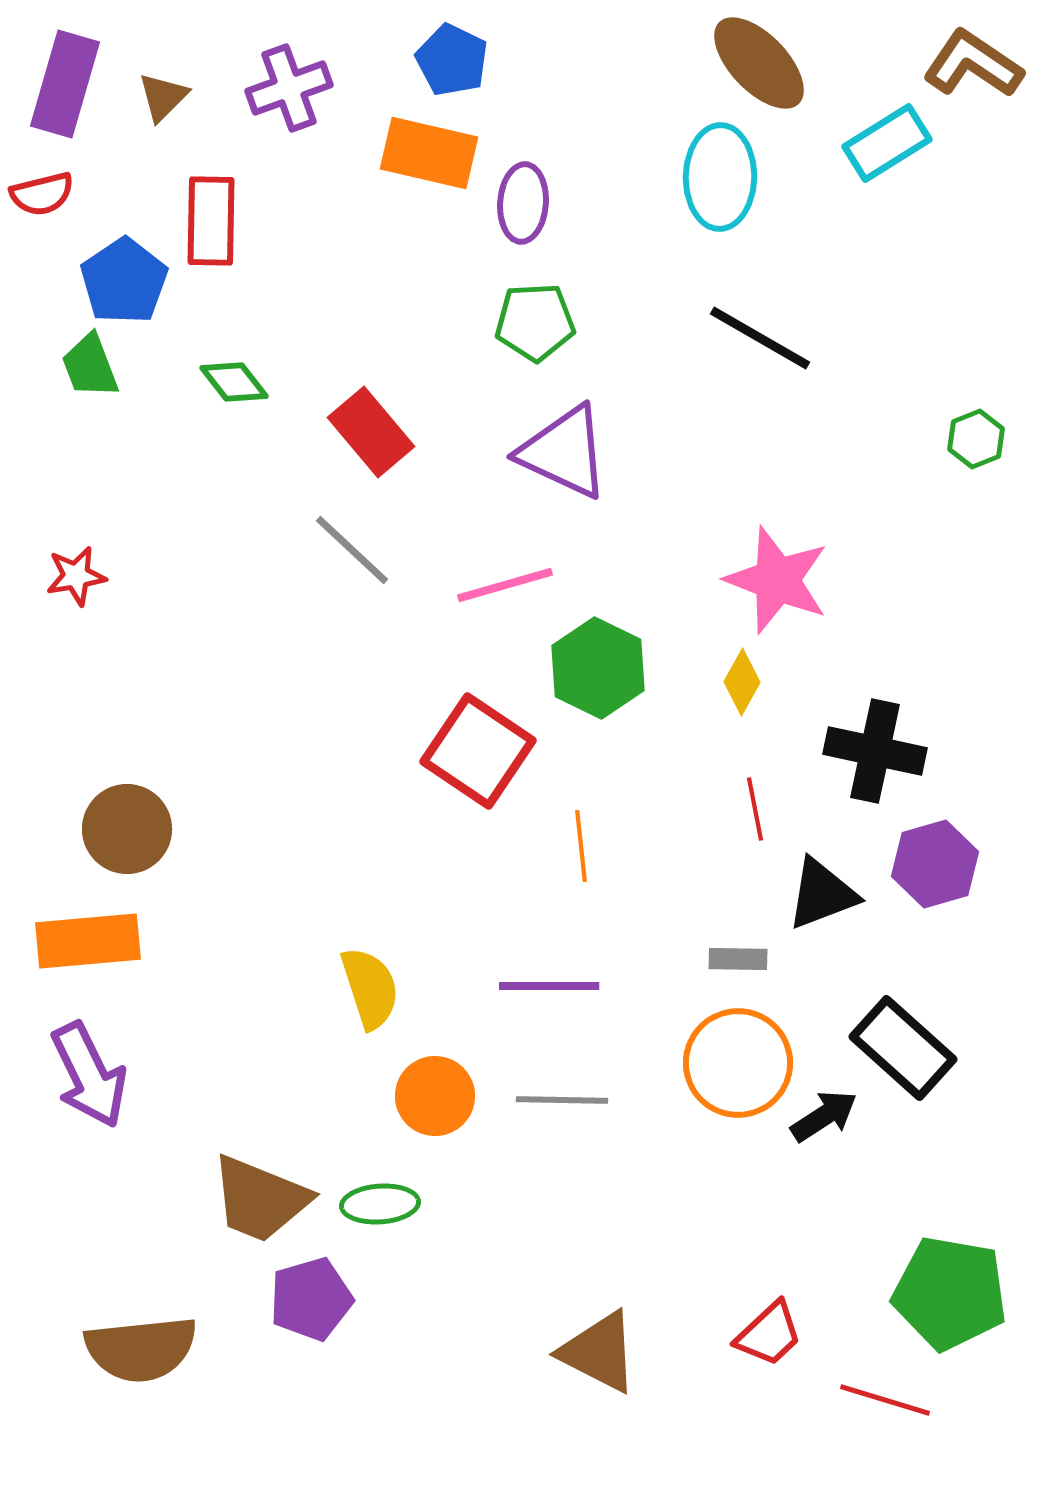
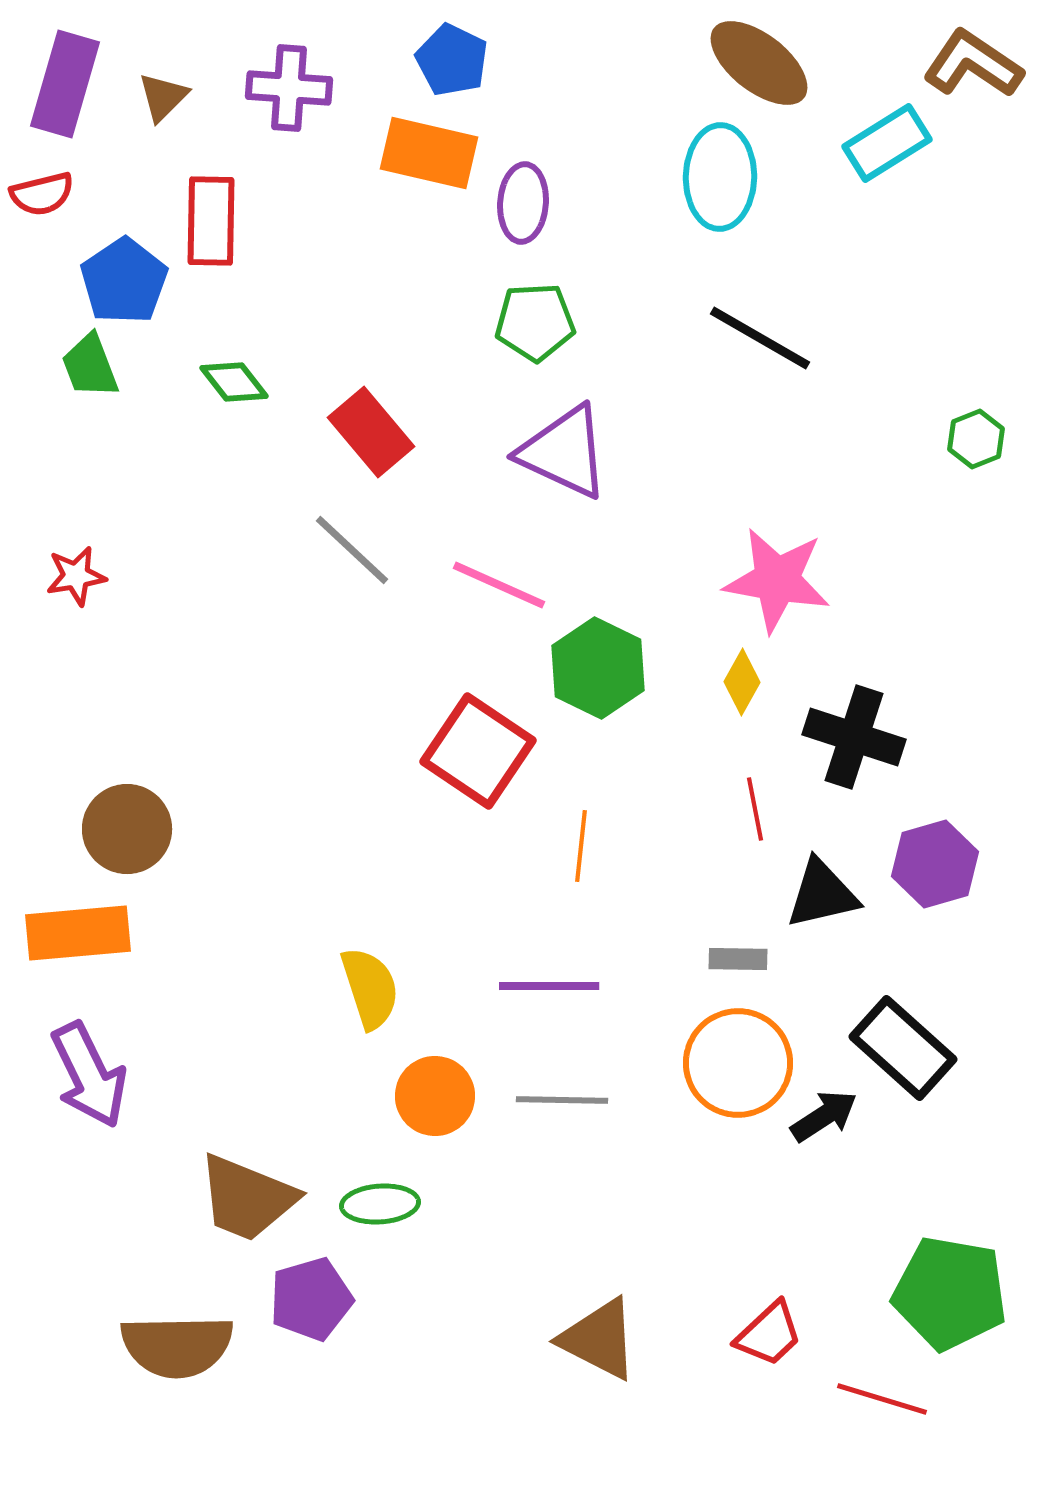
brown ellipse at (759, 63): rotated 8 degrees counterclockwise
purple cross at (289, 88): rotated 24 degrees clockwise
pink star at (777, 580): rotated 11 degrees counterclockwise
pink line at (505, 585): moved 6 px left; rotated 40 degrees clockwise
black cross at (875, 751): moved 21 px left, 14 px up; rotated 6 degrees clockwise
orange line at (581, 846): rotated 12 degrees clockwise
black triangle at (822, 894): rotated 8 degrees clockwise
orange rectangle at (88, 941): moved 10 px left, 8 px up
brown trapezoid at (260, 1199): moved 13 px left, 1 px up
brown semicircle at (141, 1349): moved 36 px right, 3 px up; rotated 5 degrees clockwise
brown triangle at (599, 1352): moved 13 px up
red line at (885, 1400): moved 3 px left, 1 px up
